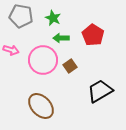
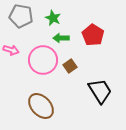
black trapezoid: rotated 88 degrees clockwise
